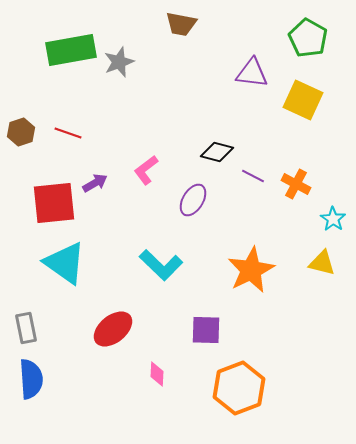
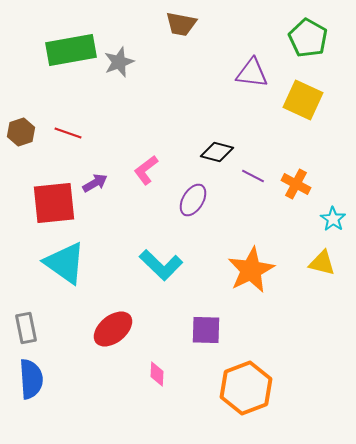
orange hexagon: moved 7 px right
